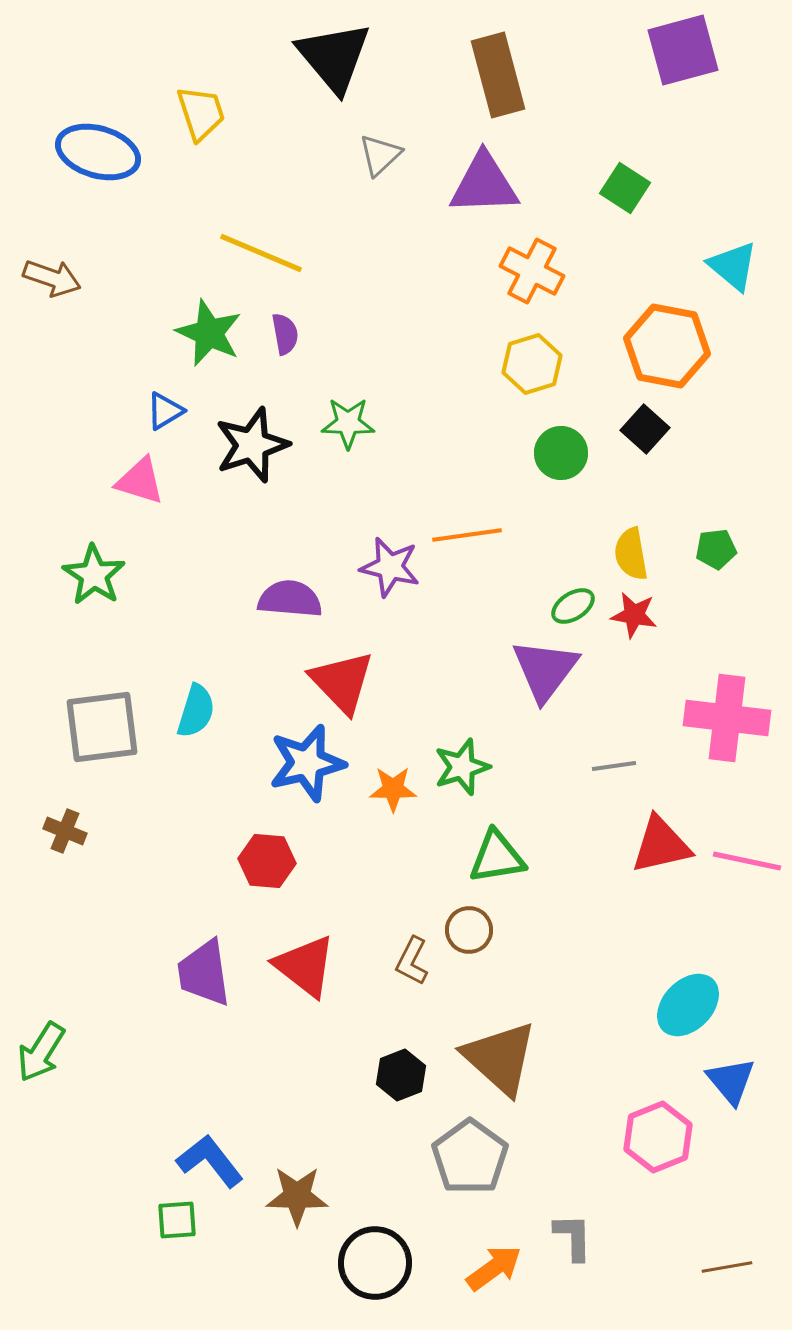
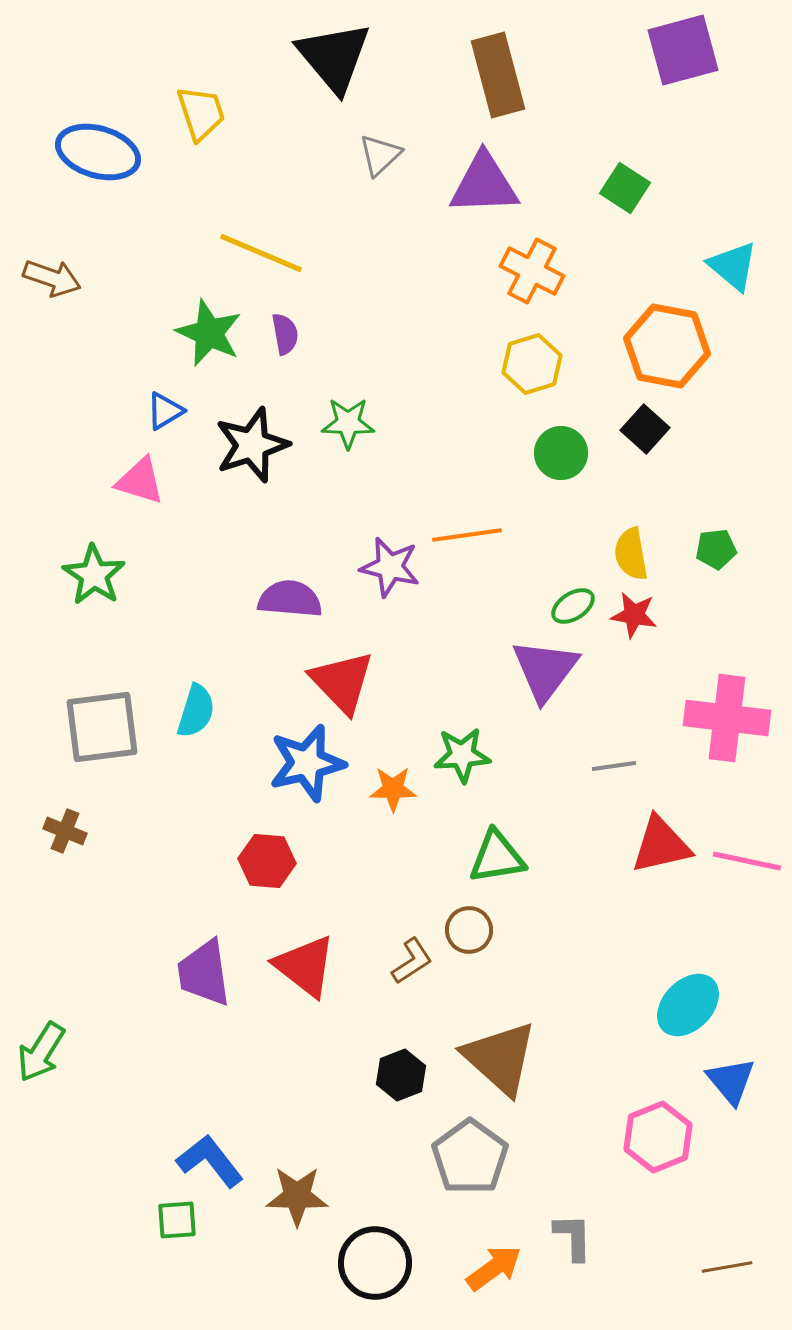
green star at (462, 767): moved 12 px up; rotated 14 degrees clockwise
brown L-shape at (412, 961): rotated 150 degrees counterclockwise
